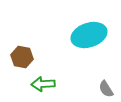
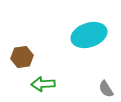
brown hexagon: rotated 20 degrees counterclockwise
